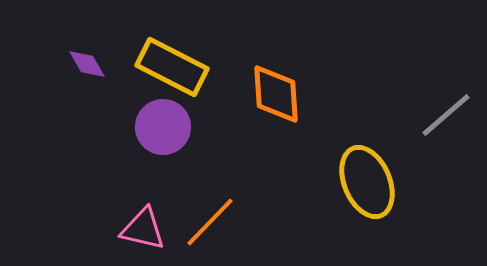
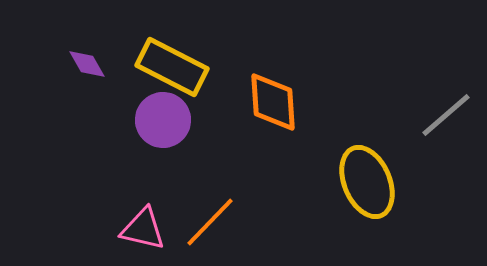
orange diamond: moved 3 px left, 8 px down
purple circle: moved 7 px up
